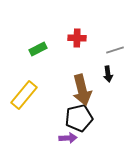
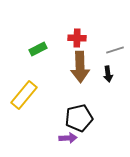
brown arrow: moved 2 px left, 23 px up; rotated 12 degrees clockwise
